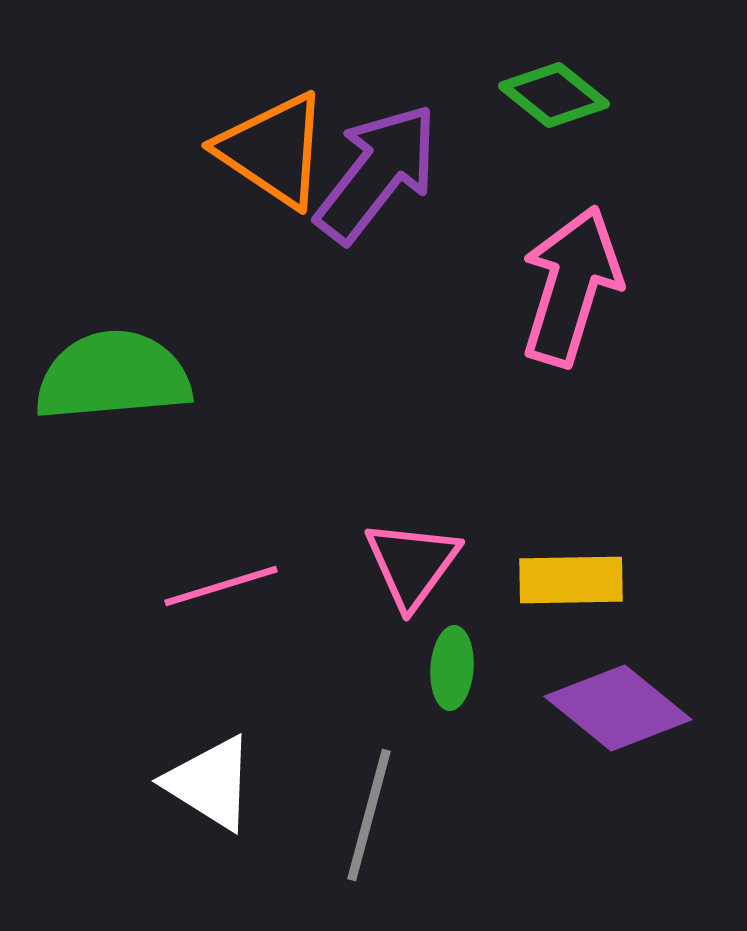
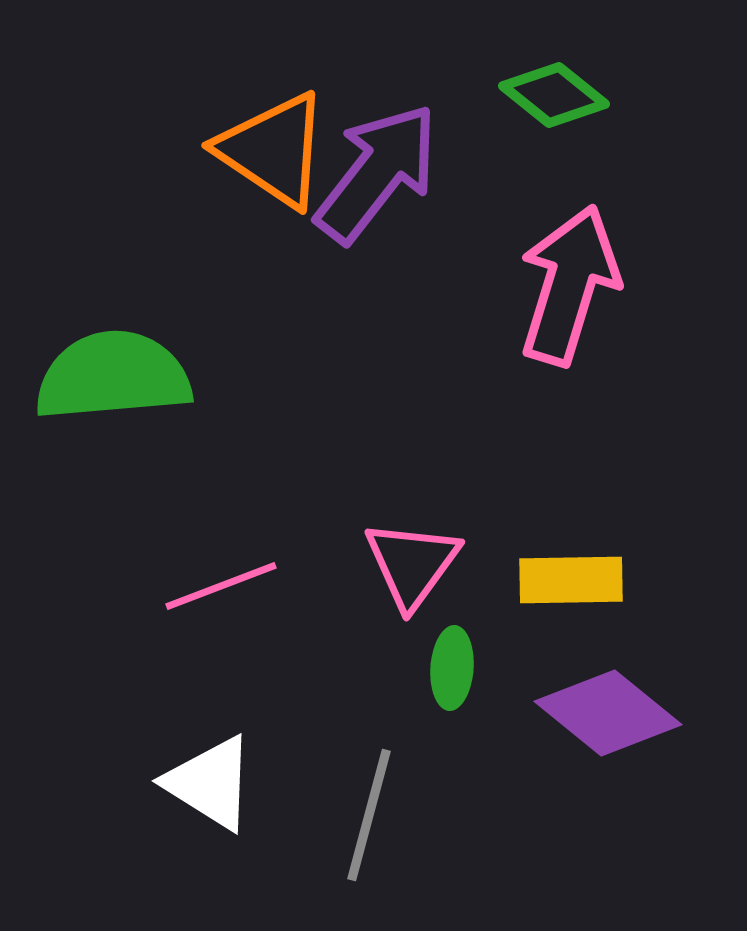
pink arrow: moved 2 px left, 1 px up
pink line: rotated 4 degrees counterclockwise
purple diamond: moved 10 px left, 5 px down
